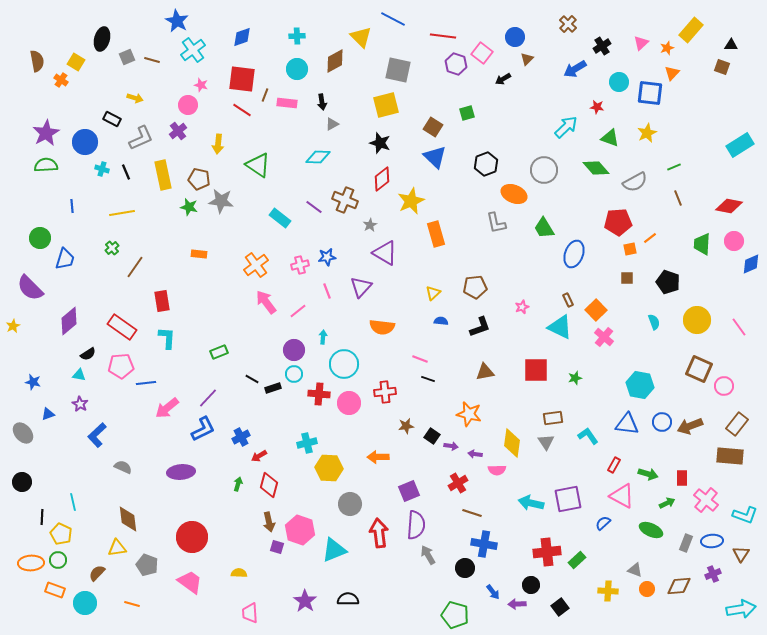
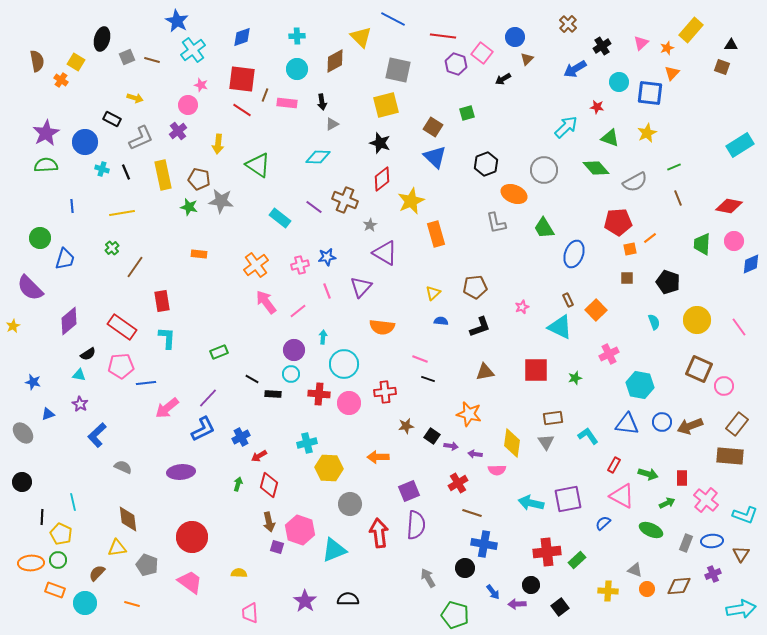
pink cross at (604, 337): moved 5 px right, 17 px down; rotated 24 degrees clockwise
cyan circle at (294, 374): moved 3 px left
black rectangle at (273, 388): moved 6 px down; rotated 21 degrees clockwise
gray arrow at (428, 555): moved 23 px down
